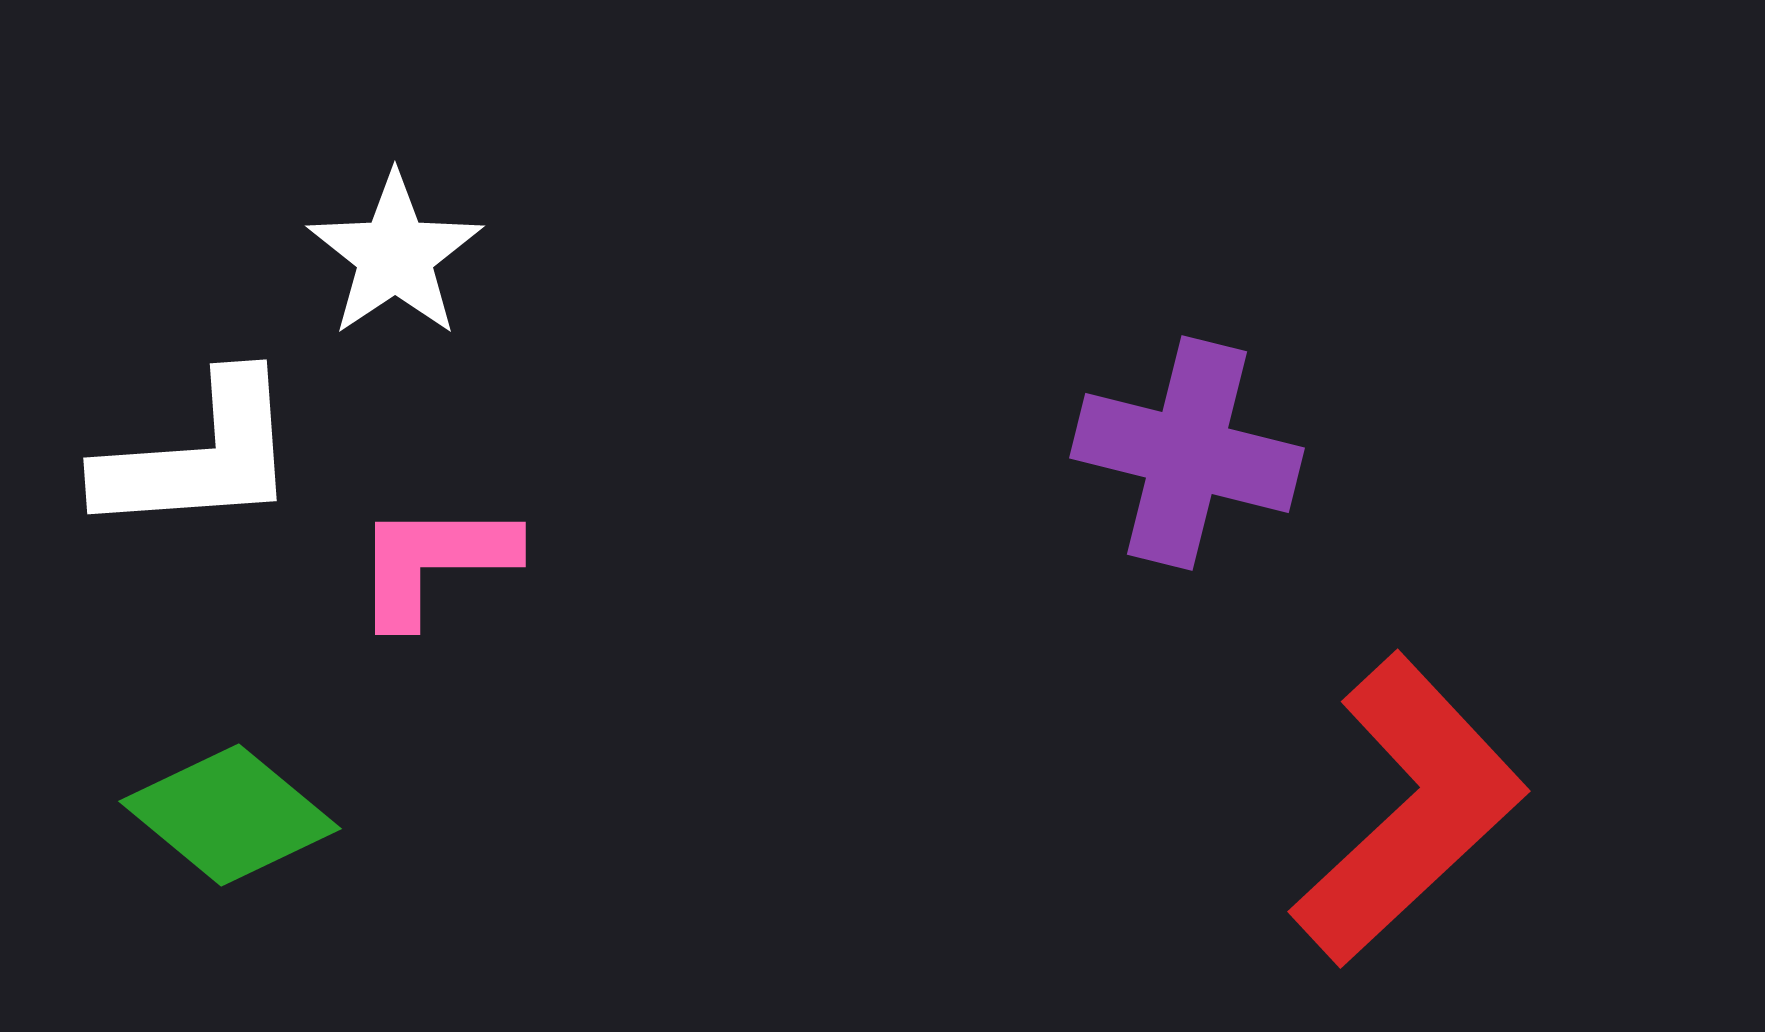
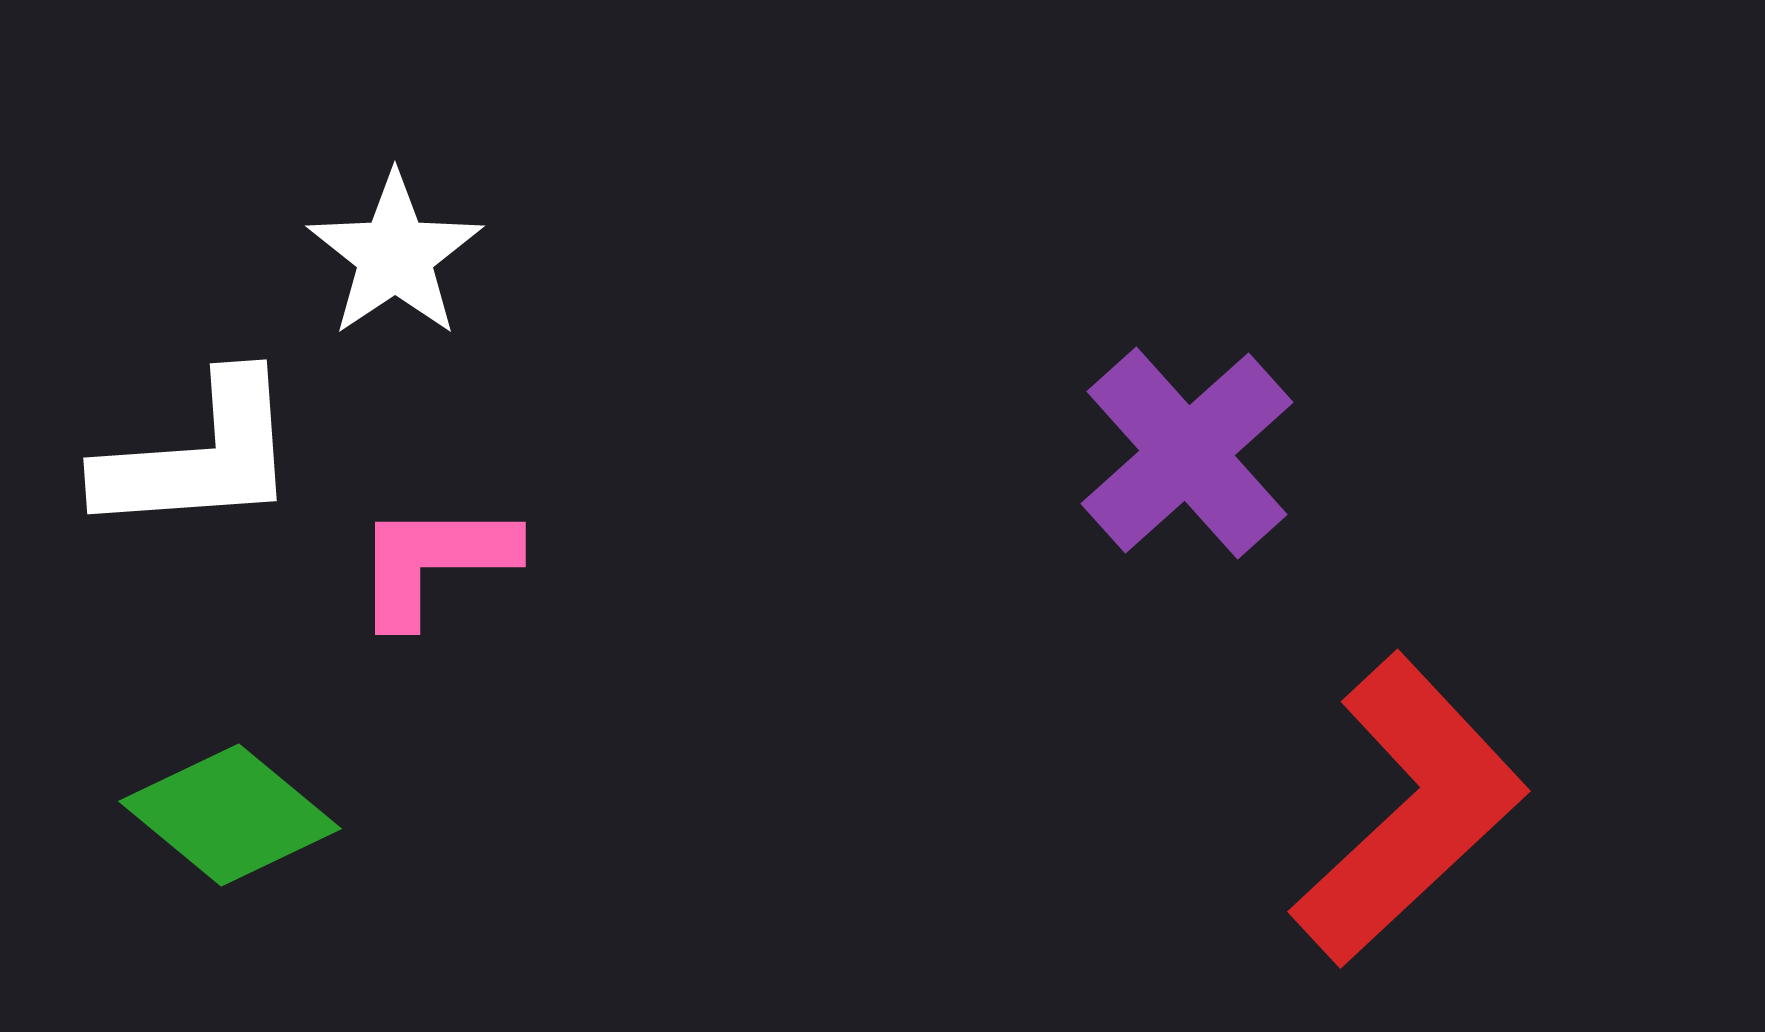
purple cross: rotated 34 degrees clockwise
